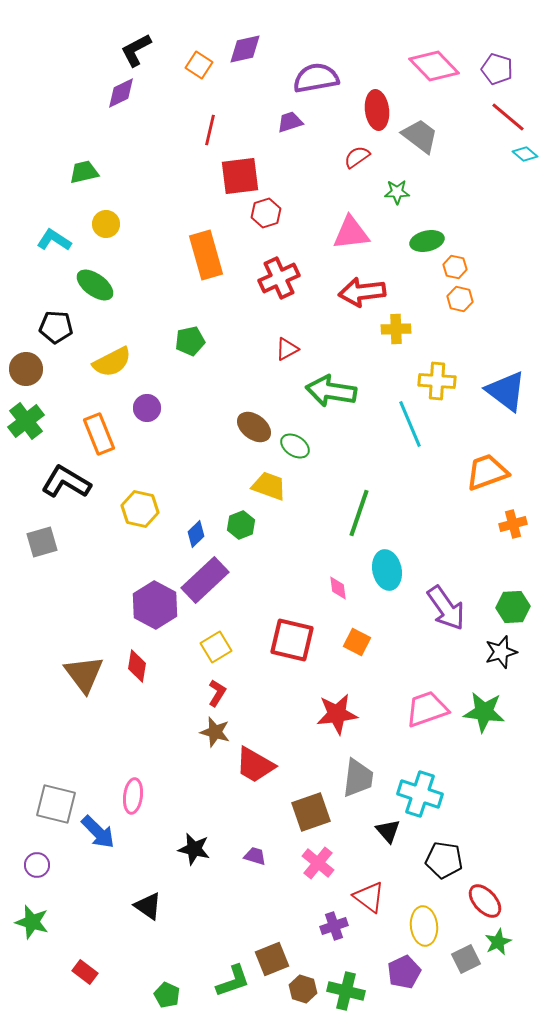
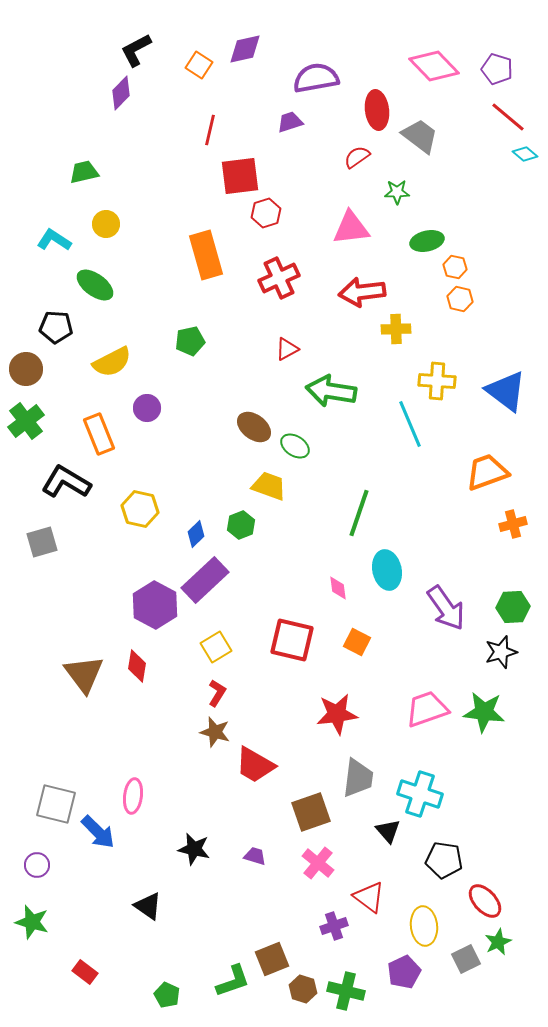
purple diamond at (121, 93): rotated 20 degrees counterclockwise
pink triangle at (351, 233): moved 5 px up
